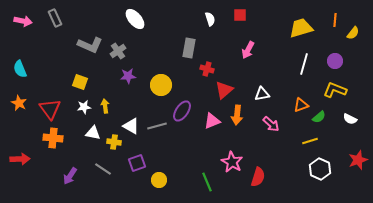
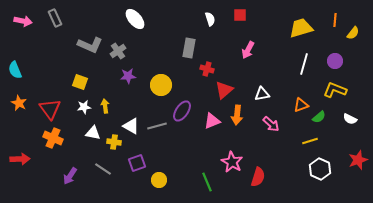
cyan semicircle at (20, 69): moved 5 px left, 1 px down
orange cross at (53, 138): rotated 18 degrees clockwise
